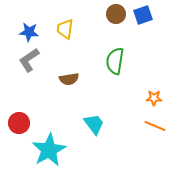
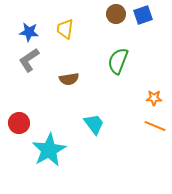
green semicircle: moved 3 px right; rotated 12 degrees clockwise
